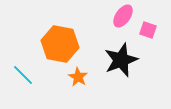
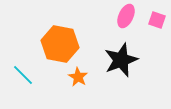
pink ellipse: moved 3 px right; rotated 10 degrees counterclockwise
pink square: moved 9 px right, 10 px up
